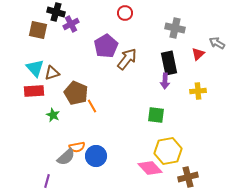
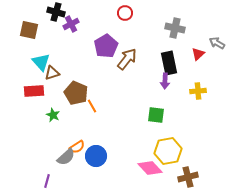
brown square: moved 9 px left
cyan triangle: moved 6 px right, 6 px up
orange semicircle: rotated 21 degrees counterclockwise
